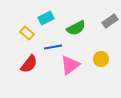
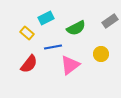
yellow circle: moved 5 px up
